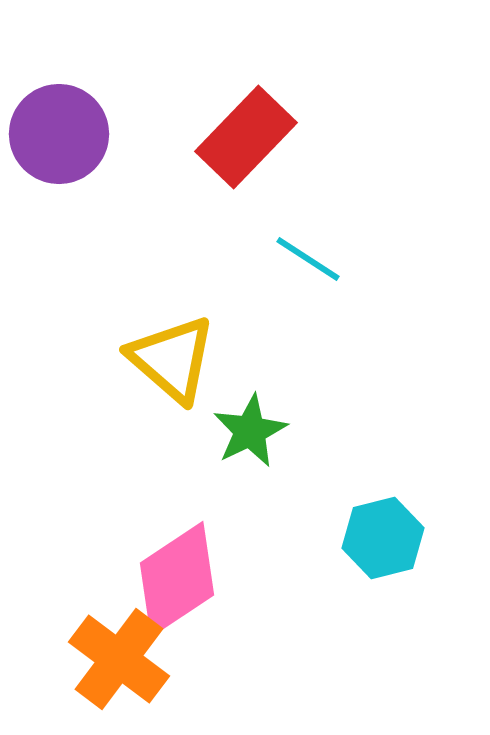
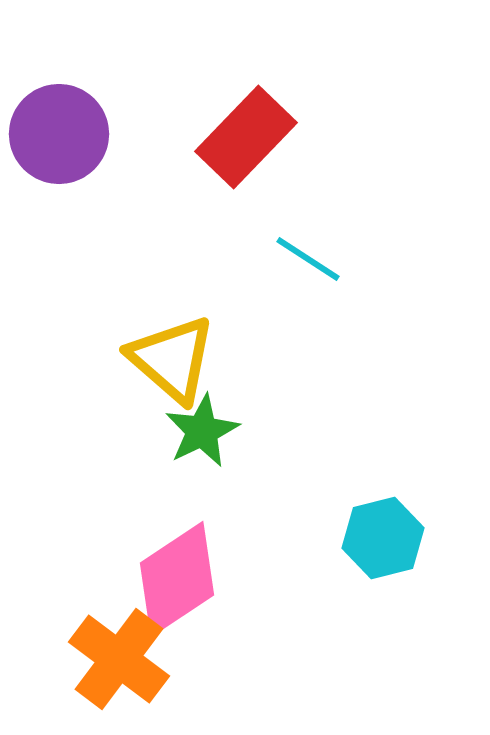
green star: moved 48 px left
